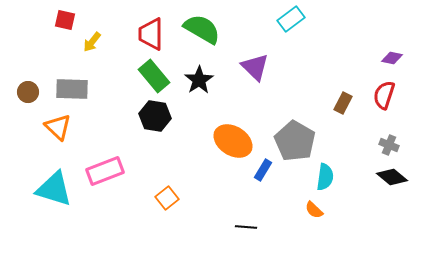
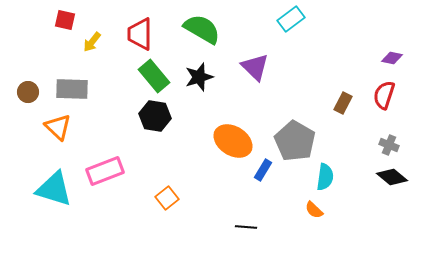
red trapezoid: moved 11 px left
black star: moved 3 px up; rotated 16 degrees clockwise
